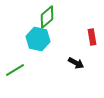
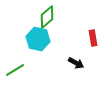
red rectangle: moved 1 px right, 1 px down
